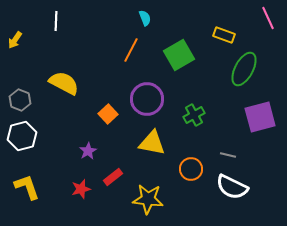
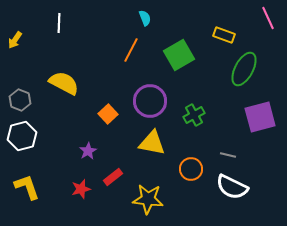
white line: moved 3 px right, 2 px down
purple circle: moved 3 px right, 2 px down
